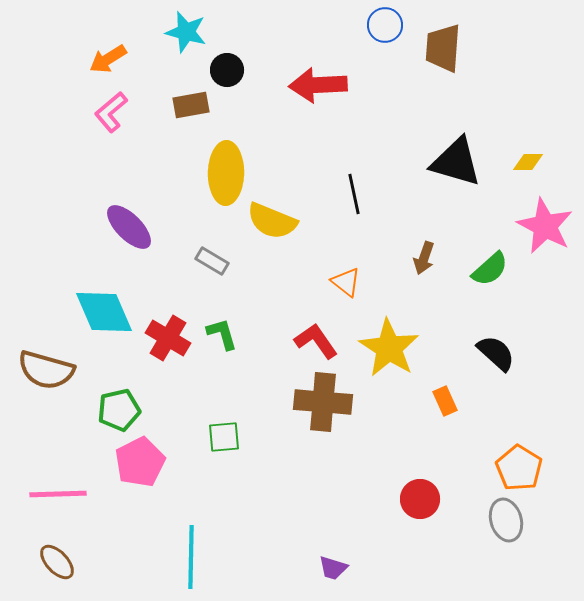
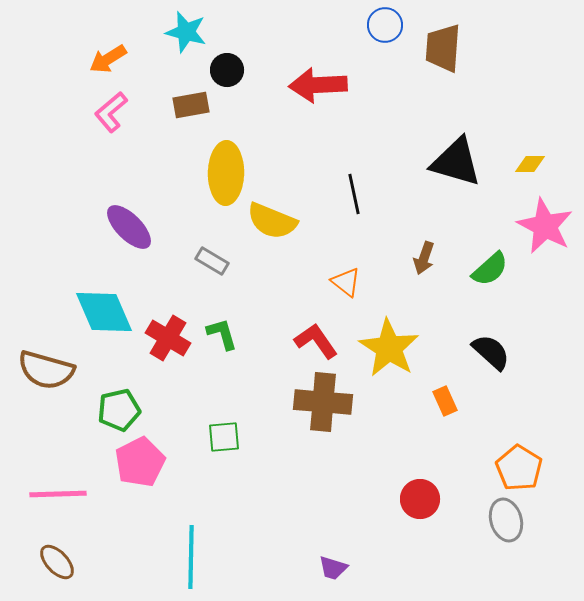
yellow diamond: moved 2 px right, 2 px down
black semicircle: moved 5 px left, 1 px up
